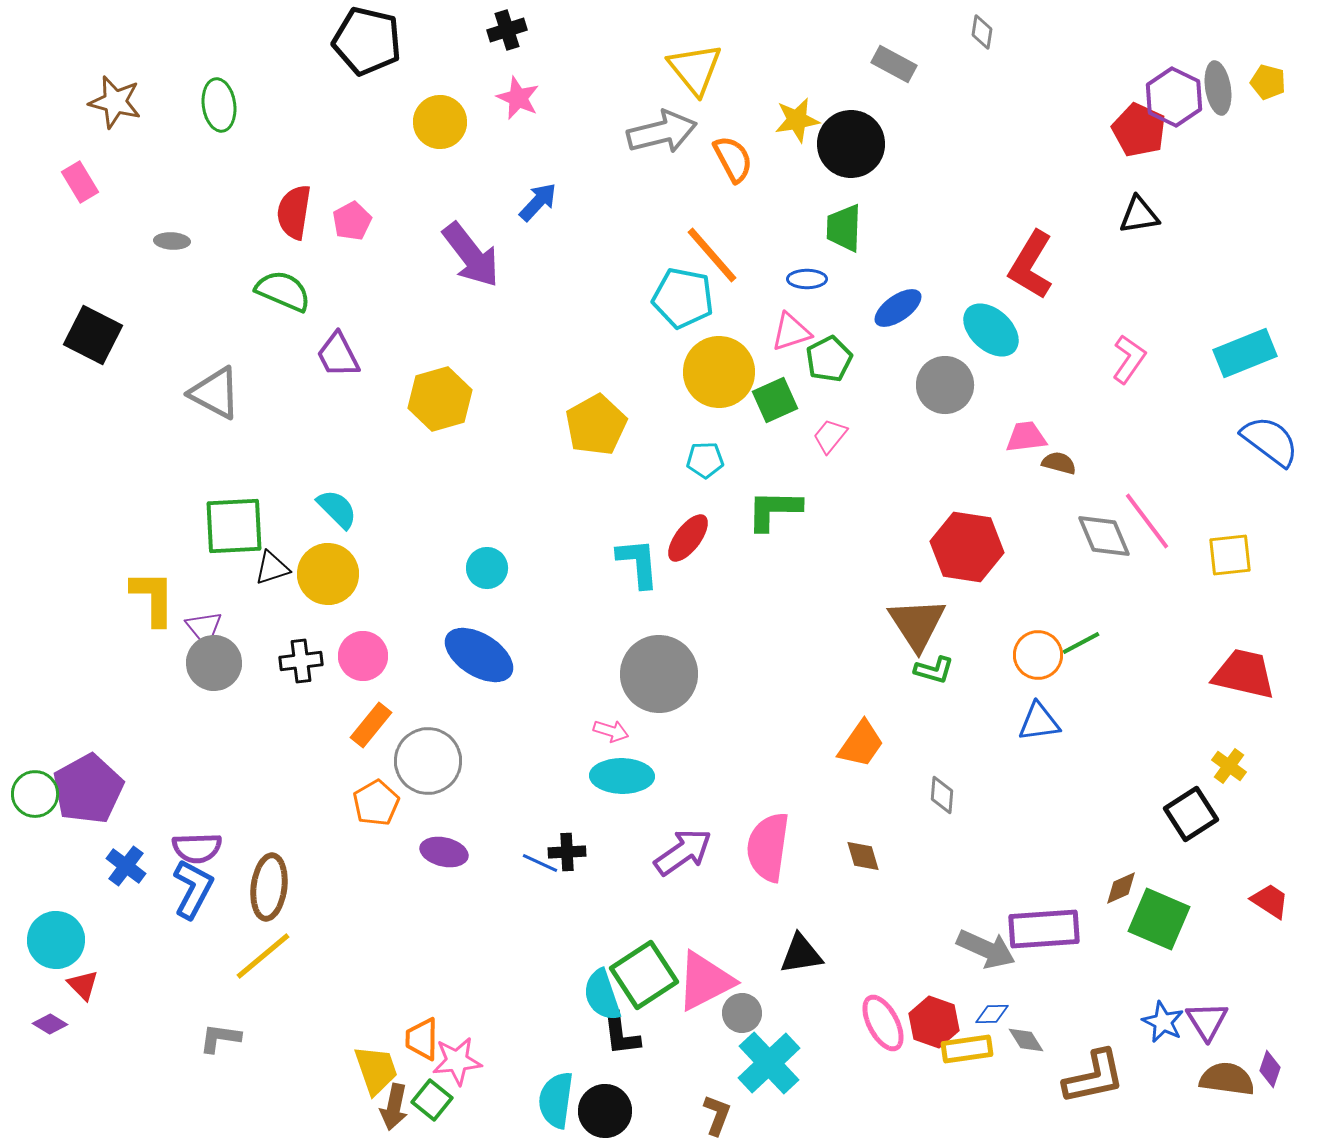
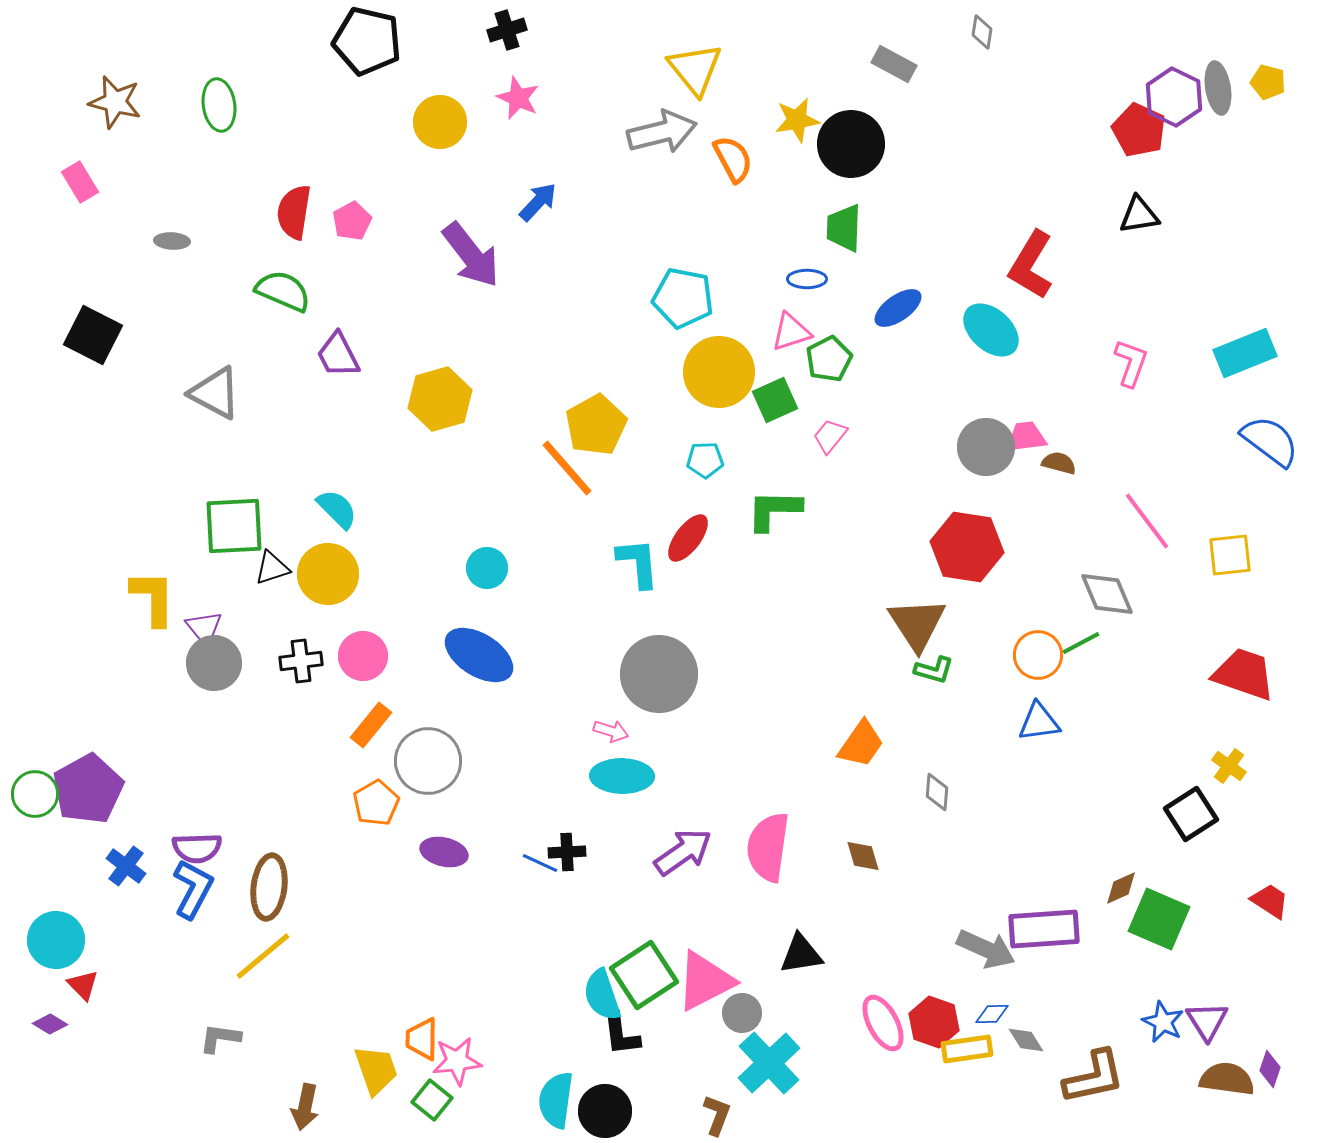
orange line at (712, 255): moved 145 px left, 213 px down
pink L-shape at (1129, 359): moved 2 px right, 4 px down; rotated 15 degrees counterclockwise
gray circle at (945, 385): moved 41 px right, 62 px down
gray diamond at (1104, 536): moved 3 px right, 58 px down
red trapezoid at (1244, 674): rotated 6 degrees clockwise
gray diamond at (942, 795): moved 5 px left, 3 px up
brown arrow at (394, 1107): moved 89 px left
